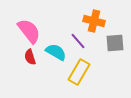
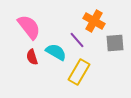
orange cross: rotated 15 degrees clockwise
pink semicircle: moved 4 px up
purple line: moved 1 px left, 1 px up
red semicircle: moved 2 px right
